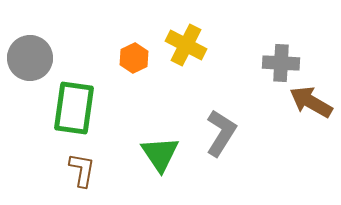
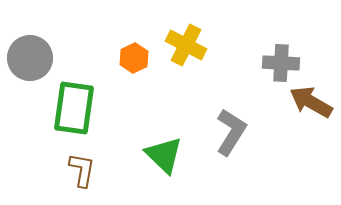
gray L-shape: moved 10 px right, 1 px up
green triangle: moved 4 px right, 1 px down; rotated 12 degrees counterclockwise
